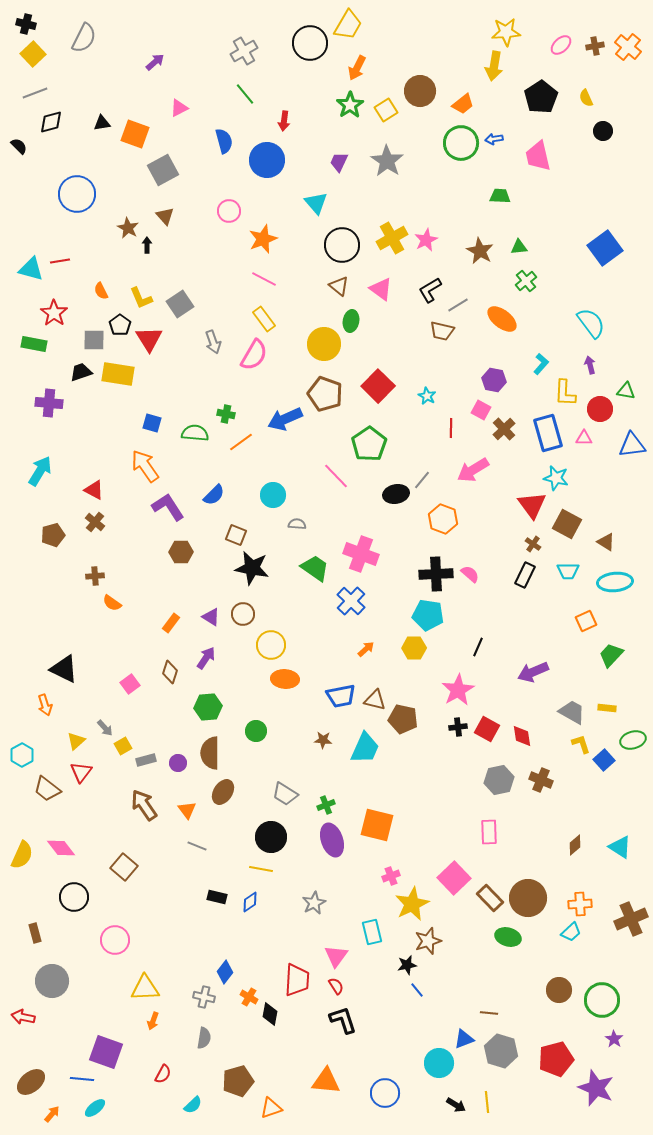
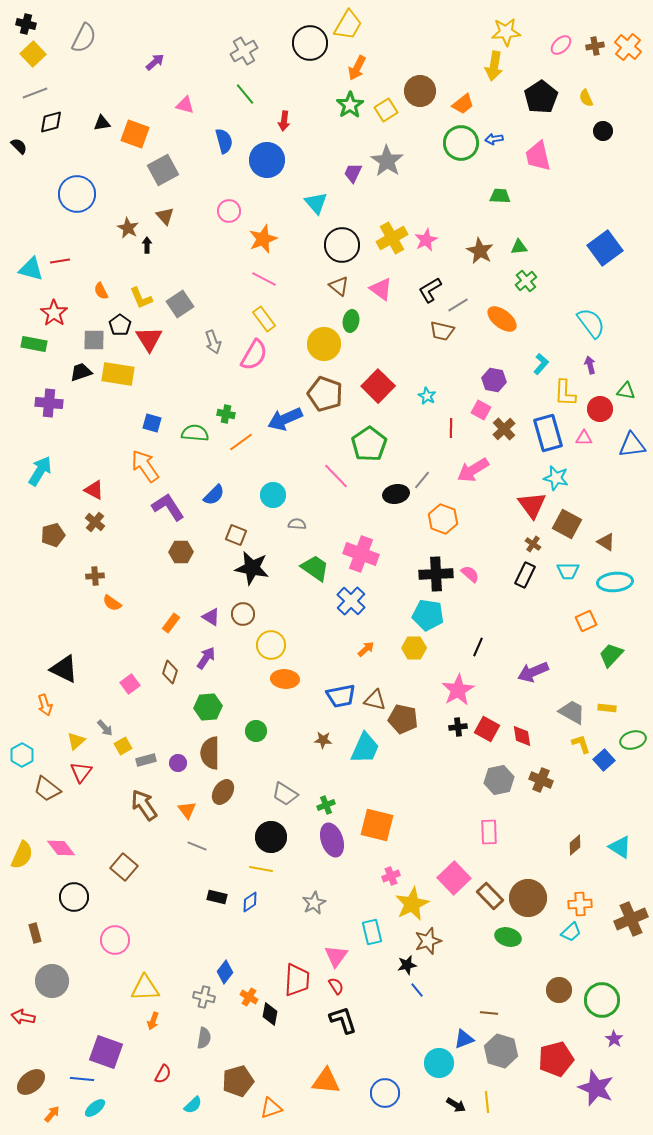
pink triangle at (179, 108): moved 6 px right, 3 px up; rotated 42 degrees clockwise
purple trapezoid at (339, 162): moved 14 px right, 11 px down
brown rectangle at (490, 898): moved 2 px up
